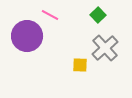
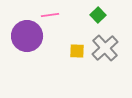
pink line: rotated 36 degrees counterclockwise
yellow square: moved 3 px left, 14 px up
